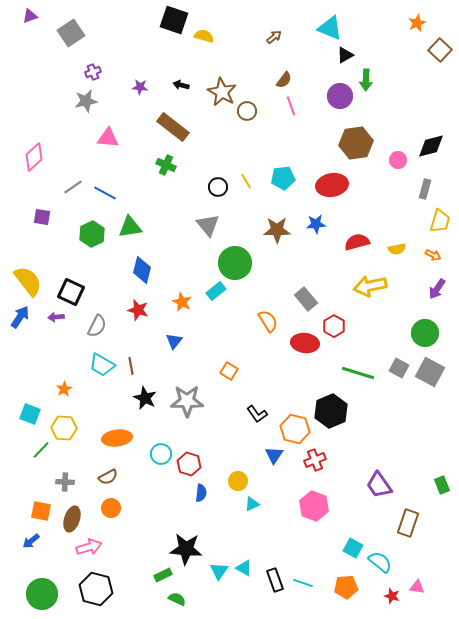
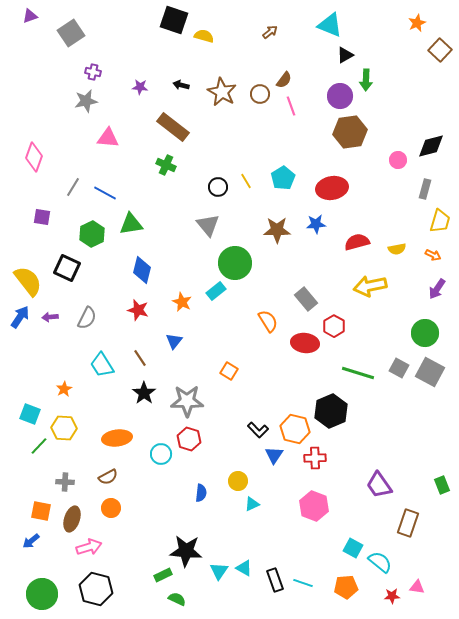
cyan triangle at (330, 28): moved 3 px up
brown arrow at (274, 37): moved 4 px left, 5 px up
purple cross at (93, 72): rotated 35 degrees clockwise
brown circle at (247, 111): moved 13 px right, 17 px up
brown hexagon at (356, 143): moved 6 px left, 11 px up
pink diamond at (34, 157): rotated 28 degrees counterclockwise
cyan pentagon at (283, 178): rotated 25 degrees counterclockwise
red ellipse at (332, 185): moved 3 px down
gray line at (73, 187): rotated 24 degrees counterclockwise
green triangle at (130, 227): moved 1 px right, 3 px up
black square at (71, 292): moved 4 px left, 24 px up
purple arrow at (56, 317): moved 6 px left
gray semicircle at (97, 326): moved 10 px left, 8 px up
cyan trapezoid at (102, 365): rotated 28 degrees clockwise
brown line at (131, 366): moved 9 px right, 8 px up; rotated 24 degrees counterclockwise
black star at (145, 398): moved 1 px left, 5 px up; rotated 10 degrees clockwise
black L-shape at (257, 414): moved 1 px right, 16 px down; rotated 10 degrees counterclockwise
green line at (41, 450): moved 2 px left, 4 px up
red cross at (315, 460): moved 2 px up; rotated 20 degrees clockwise
red hexagon at (189, 464): moved 25 px up
black star at (186, 549): moved 2 px down
red star at (392, 596): rotated 21 degrees counterclockwise
